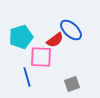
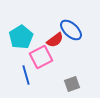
cyan pentagon: rotated 15 degrees counterclockwise
pink square: rotated 30 degrees counterclockwise
blue line: moved 1 px left, 2 px up
